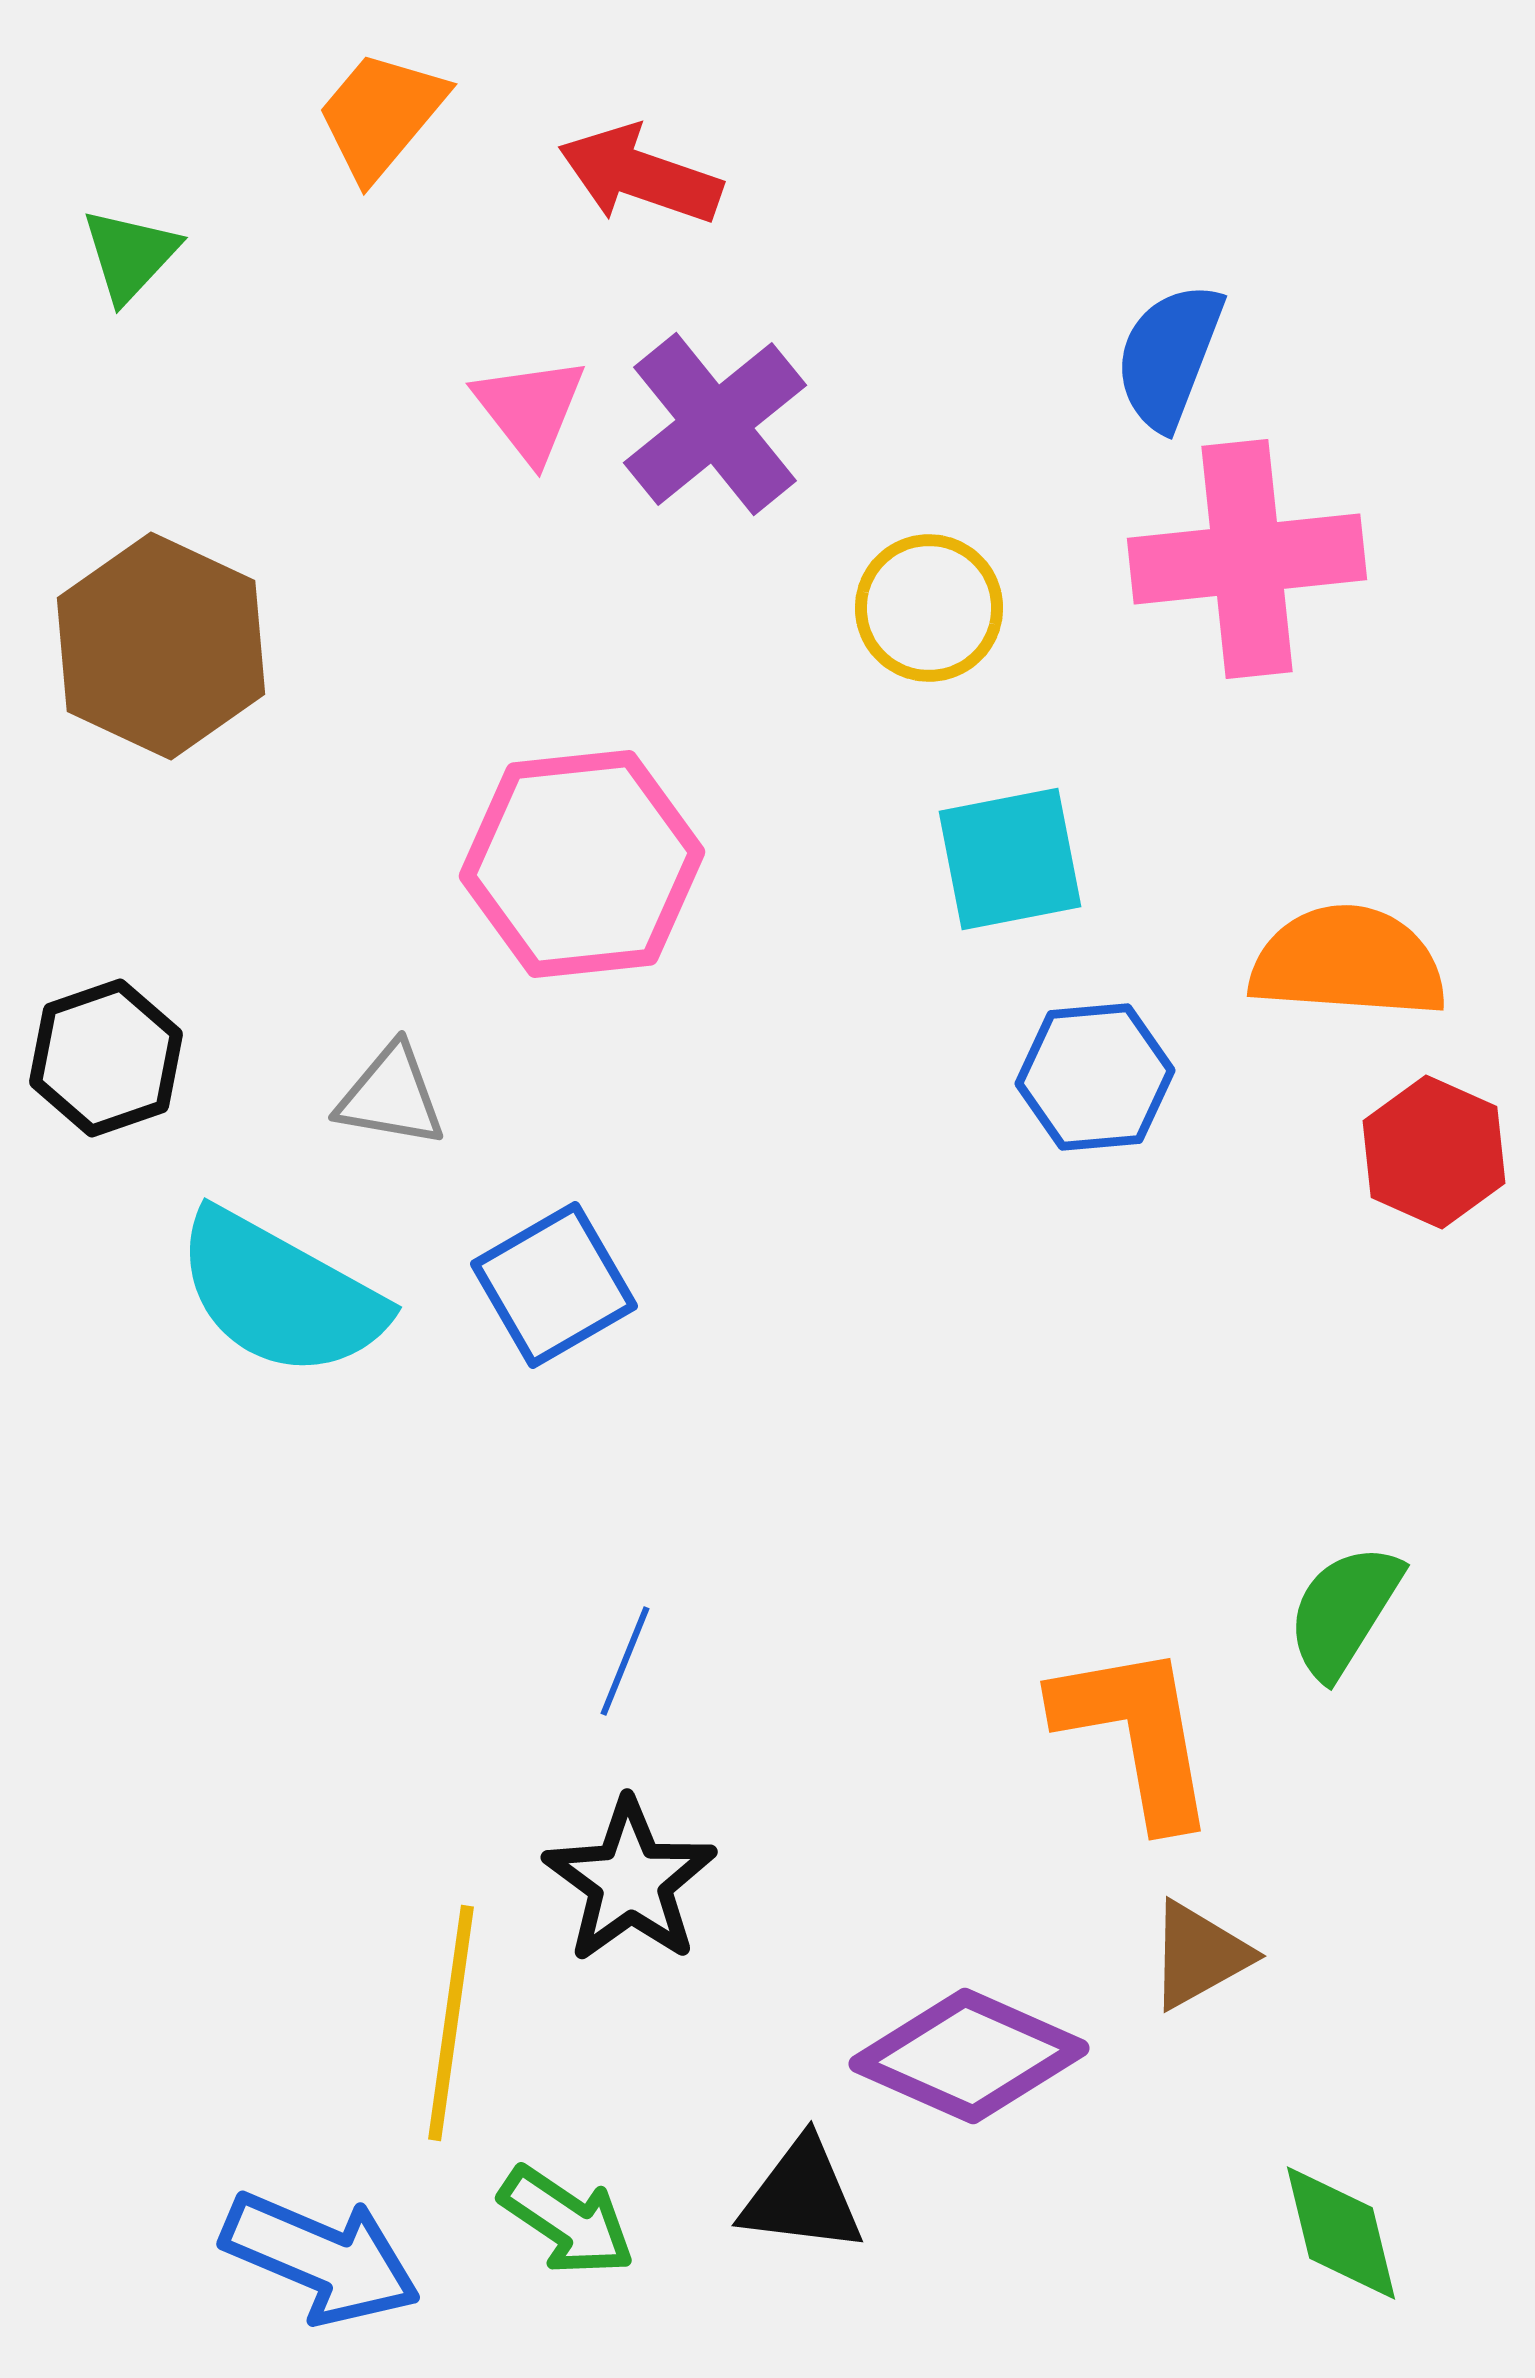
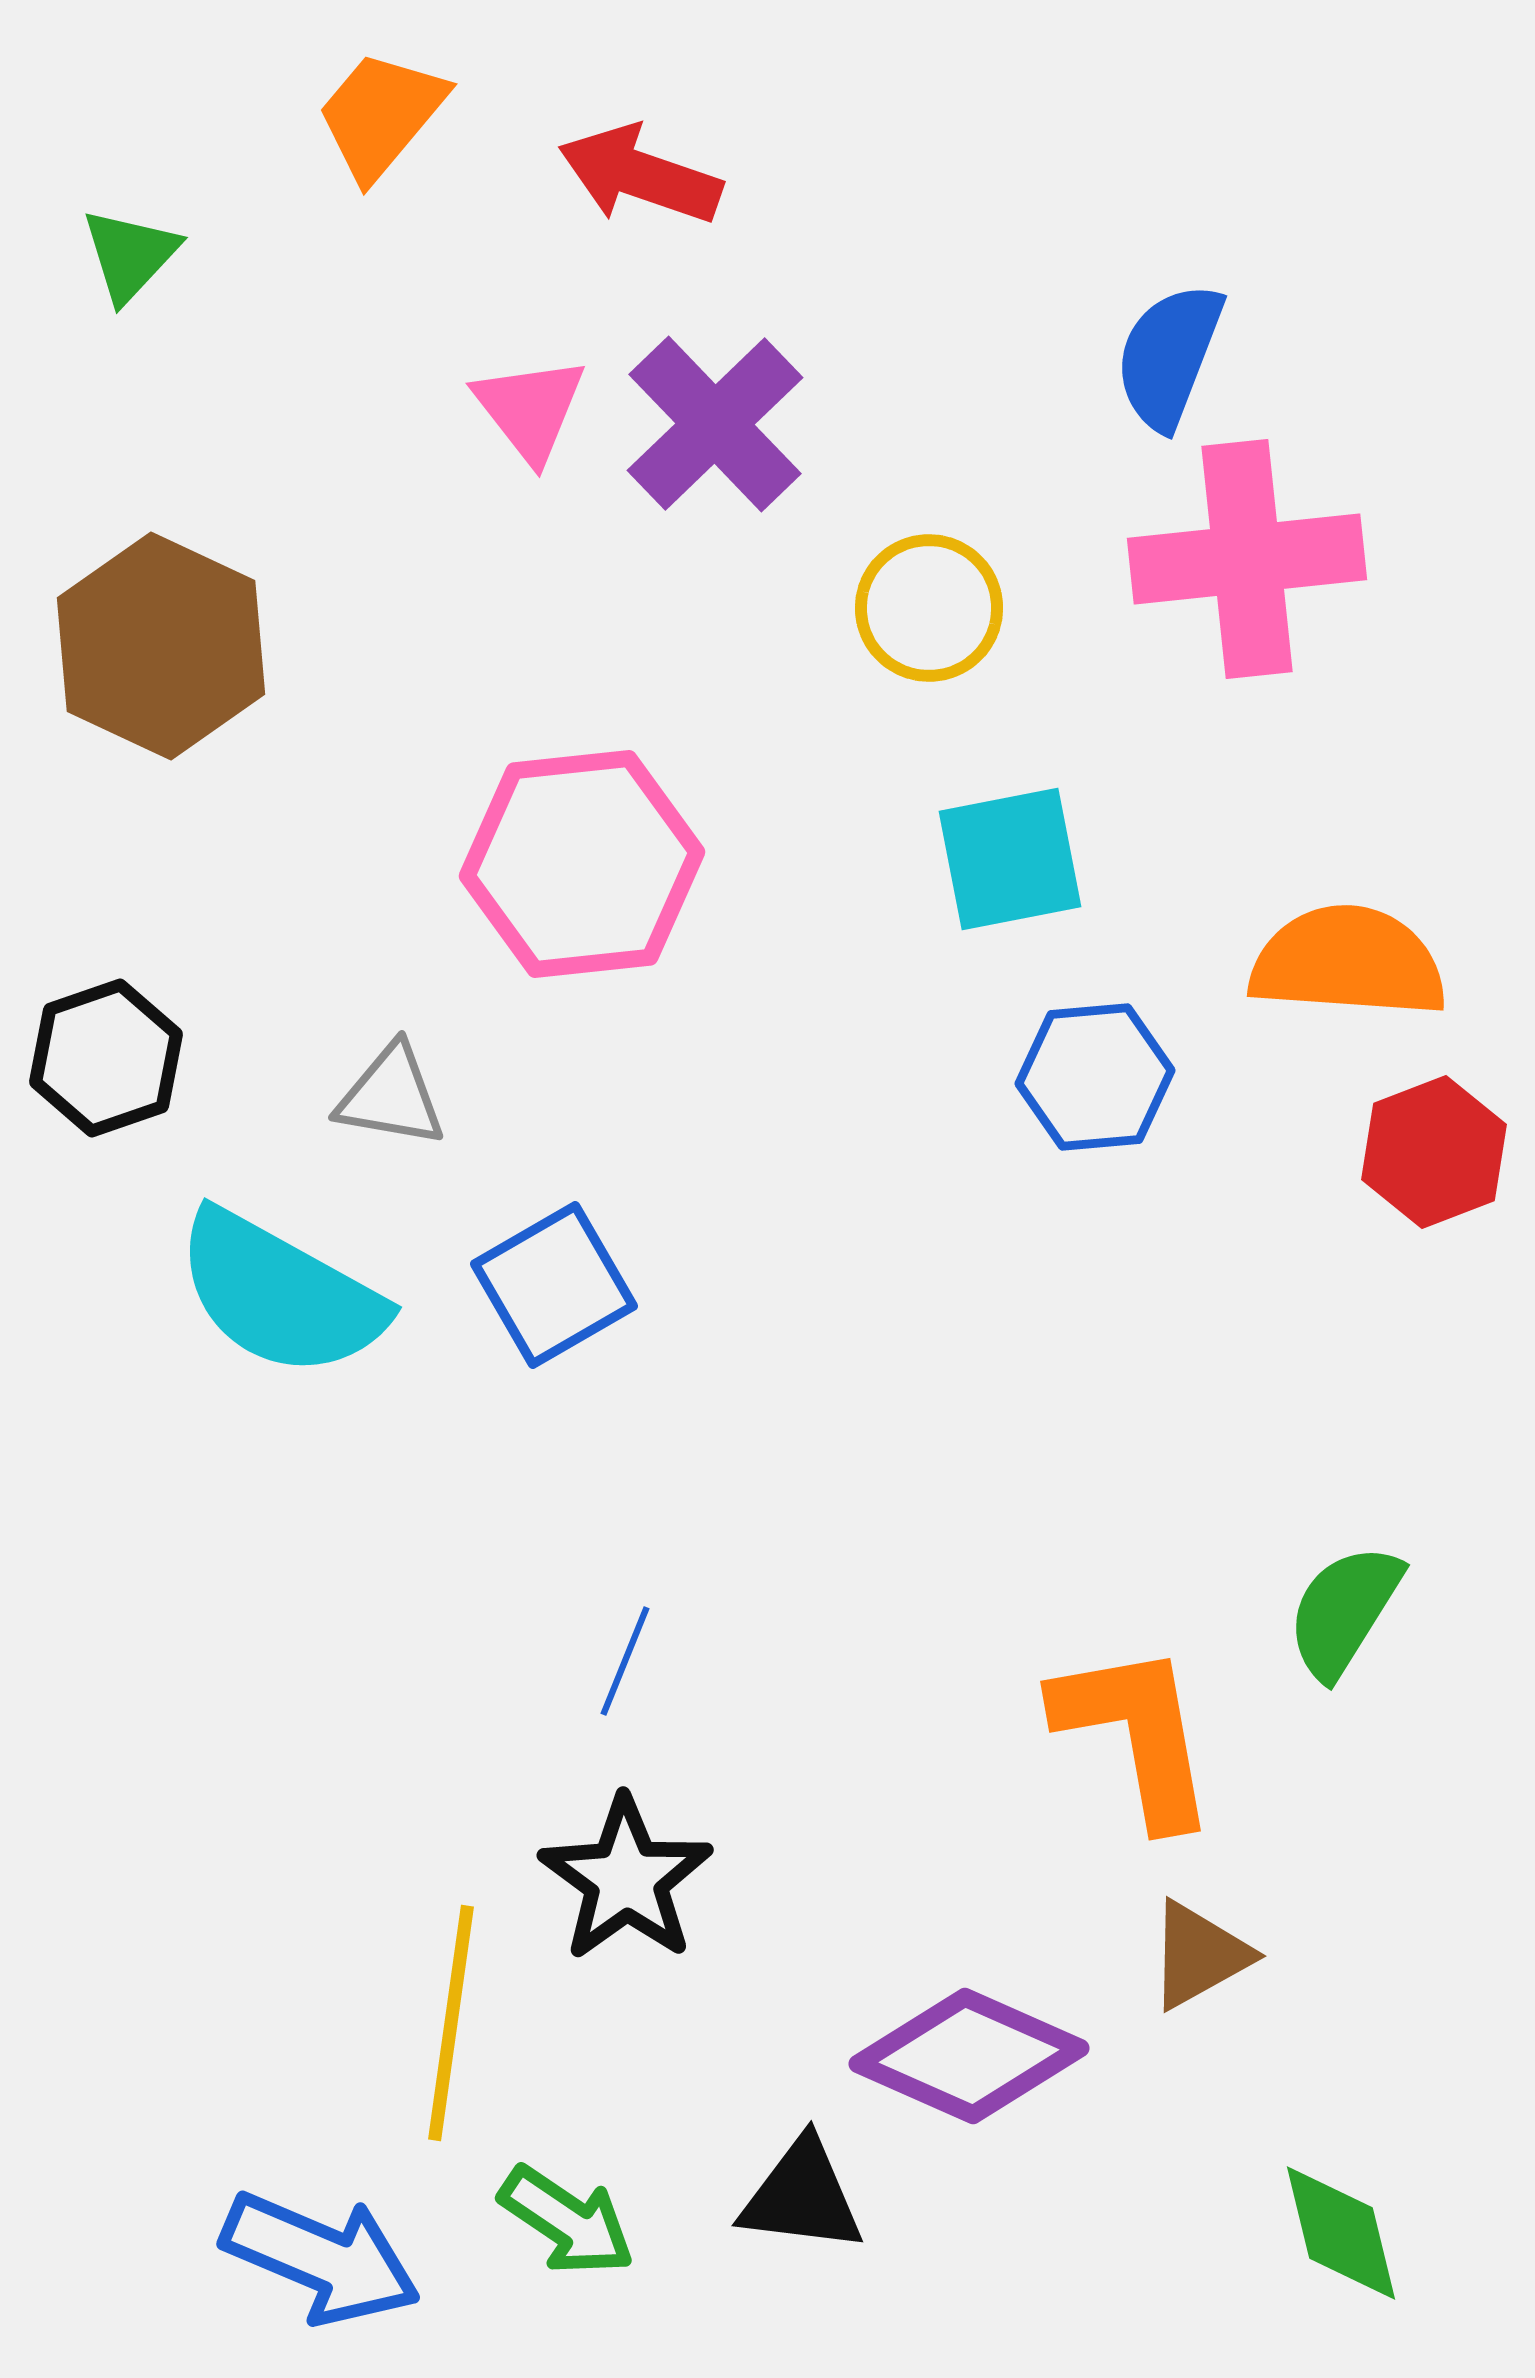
purple cross: rotated 5 degrees counterclockwise
red hexagon: rotated 15 degrees clockwise
black star: moved 4 px left, 2 px up
